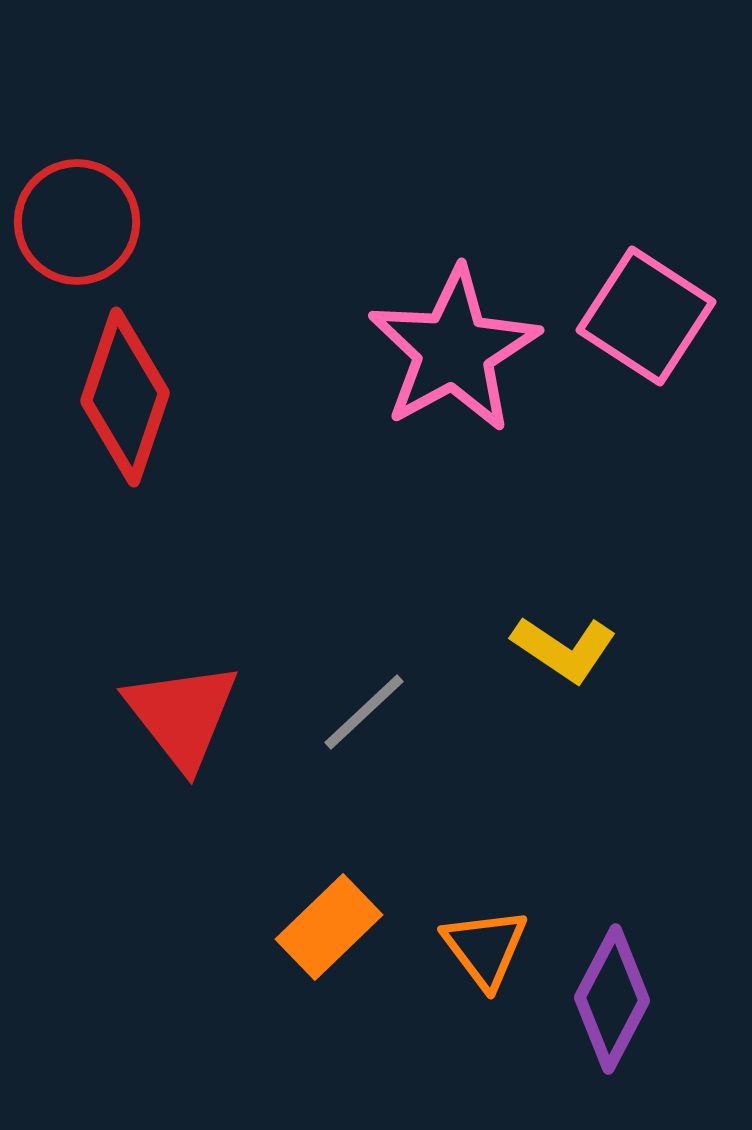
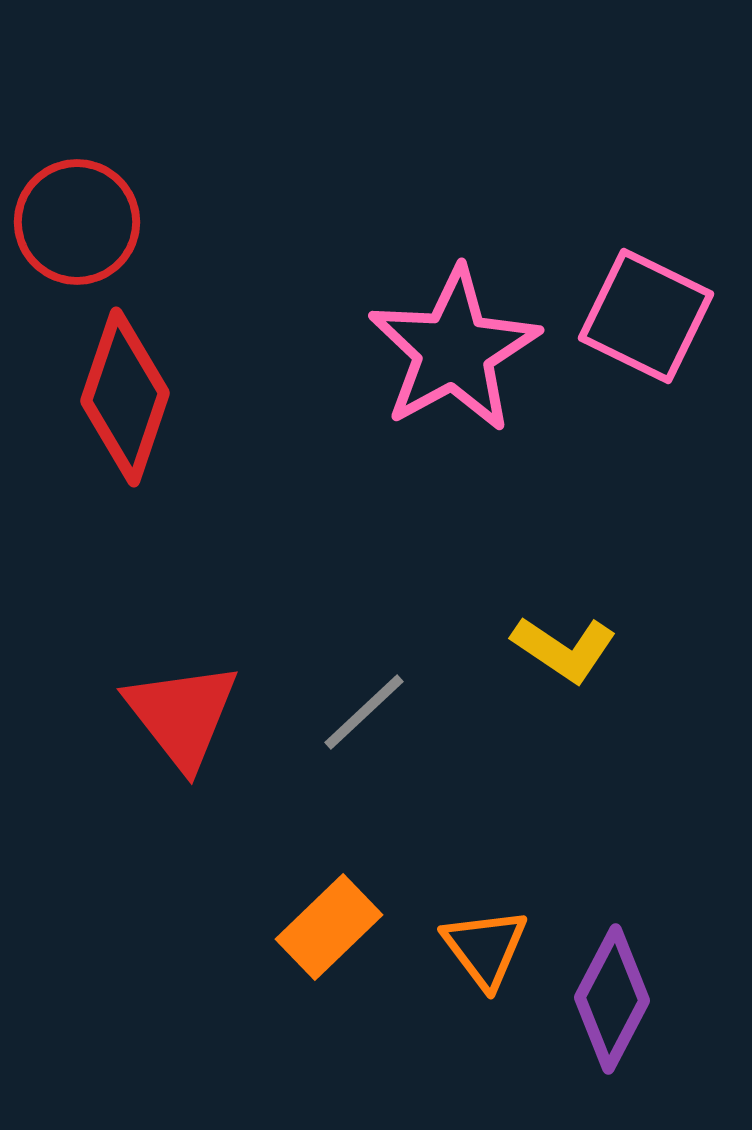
pink square: rotated 7 degrees counterclockwise
